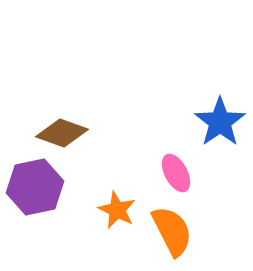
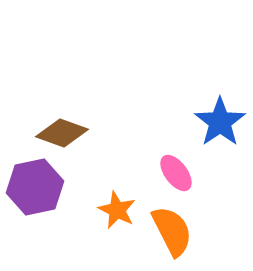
pink ellipse: rotated 9 degrees counterclockwise
